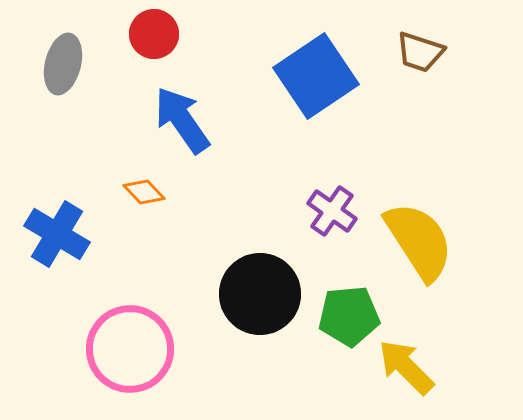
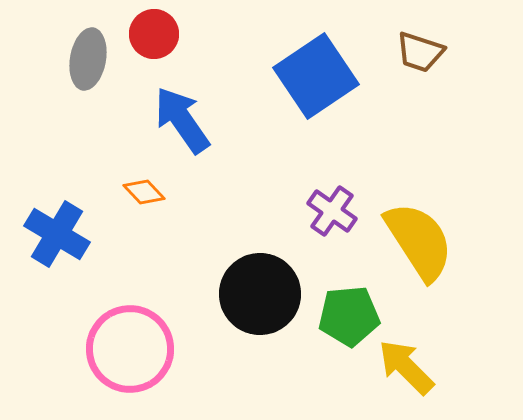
gray ellipse: moved 25 px right, 5 px up; rotated 4 degrees counterclockwise
